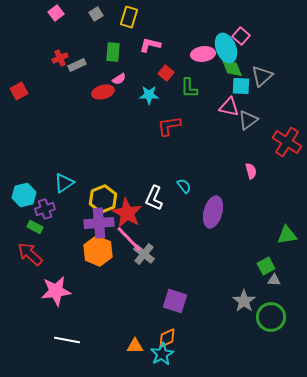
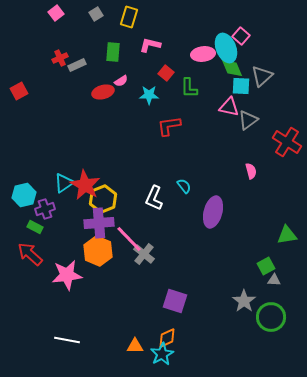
pink semicircle at (119, 79): moved 2 px right, 2 px down
red star at (127, 213): moved 42 px left, 28 px up
pink star at (56, 291): moved 11 px right, 16 px up
